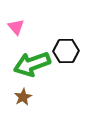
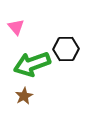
black hexagon: moved 2 px up
brown star: moved 1 px right, 1 px up
